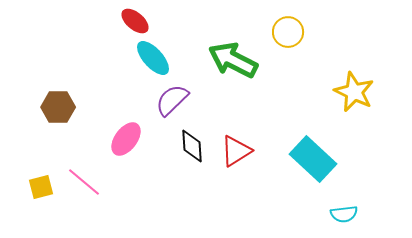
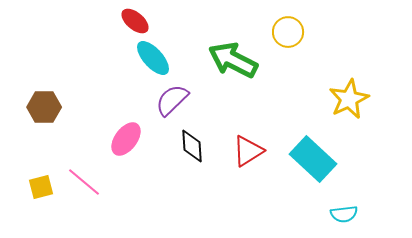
yellow star: moved 5 px left, 7 px down; rotated 21 degrees clockwise
brown hexagon: moved 14 px left
red triangle: moved 12 px right
